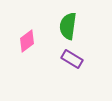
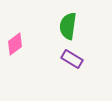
pink diamond: moved 12 px left, 3 px down
